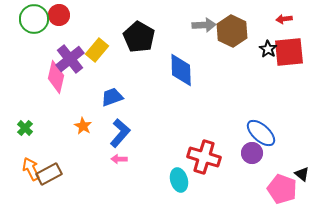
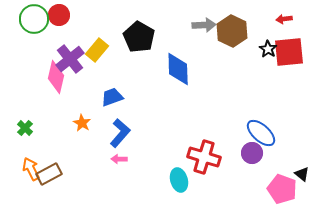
blue diamond: moved 3 px left, 1 px up
orange star: moved 1 px left, 3 px up
